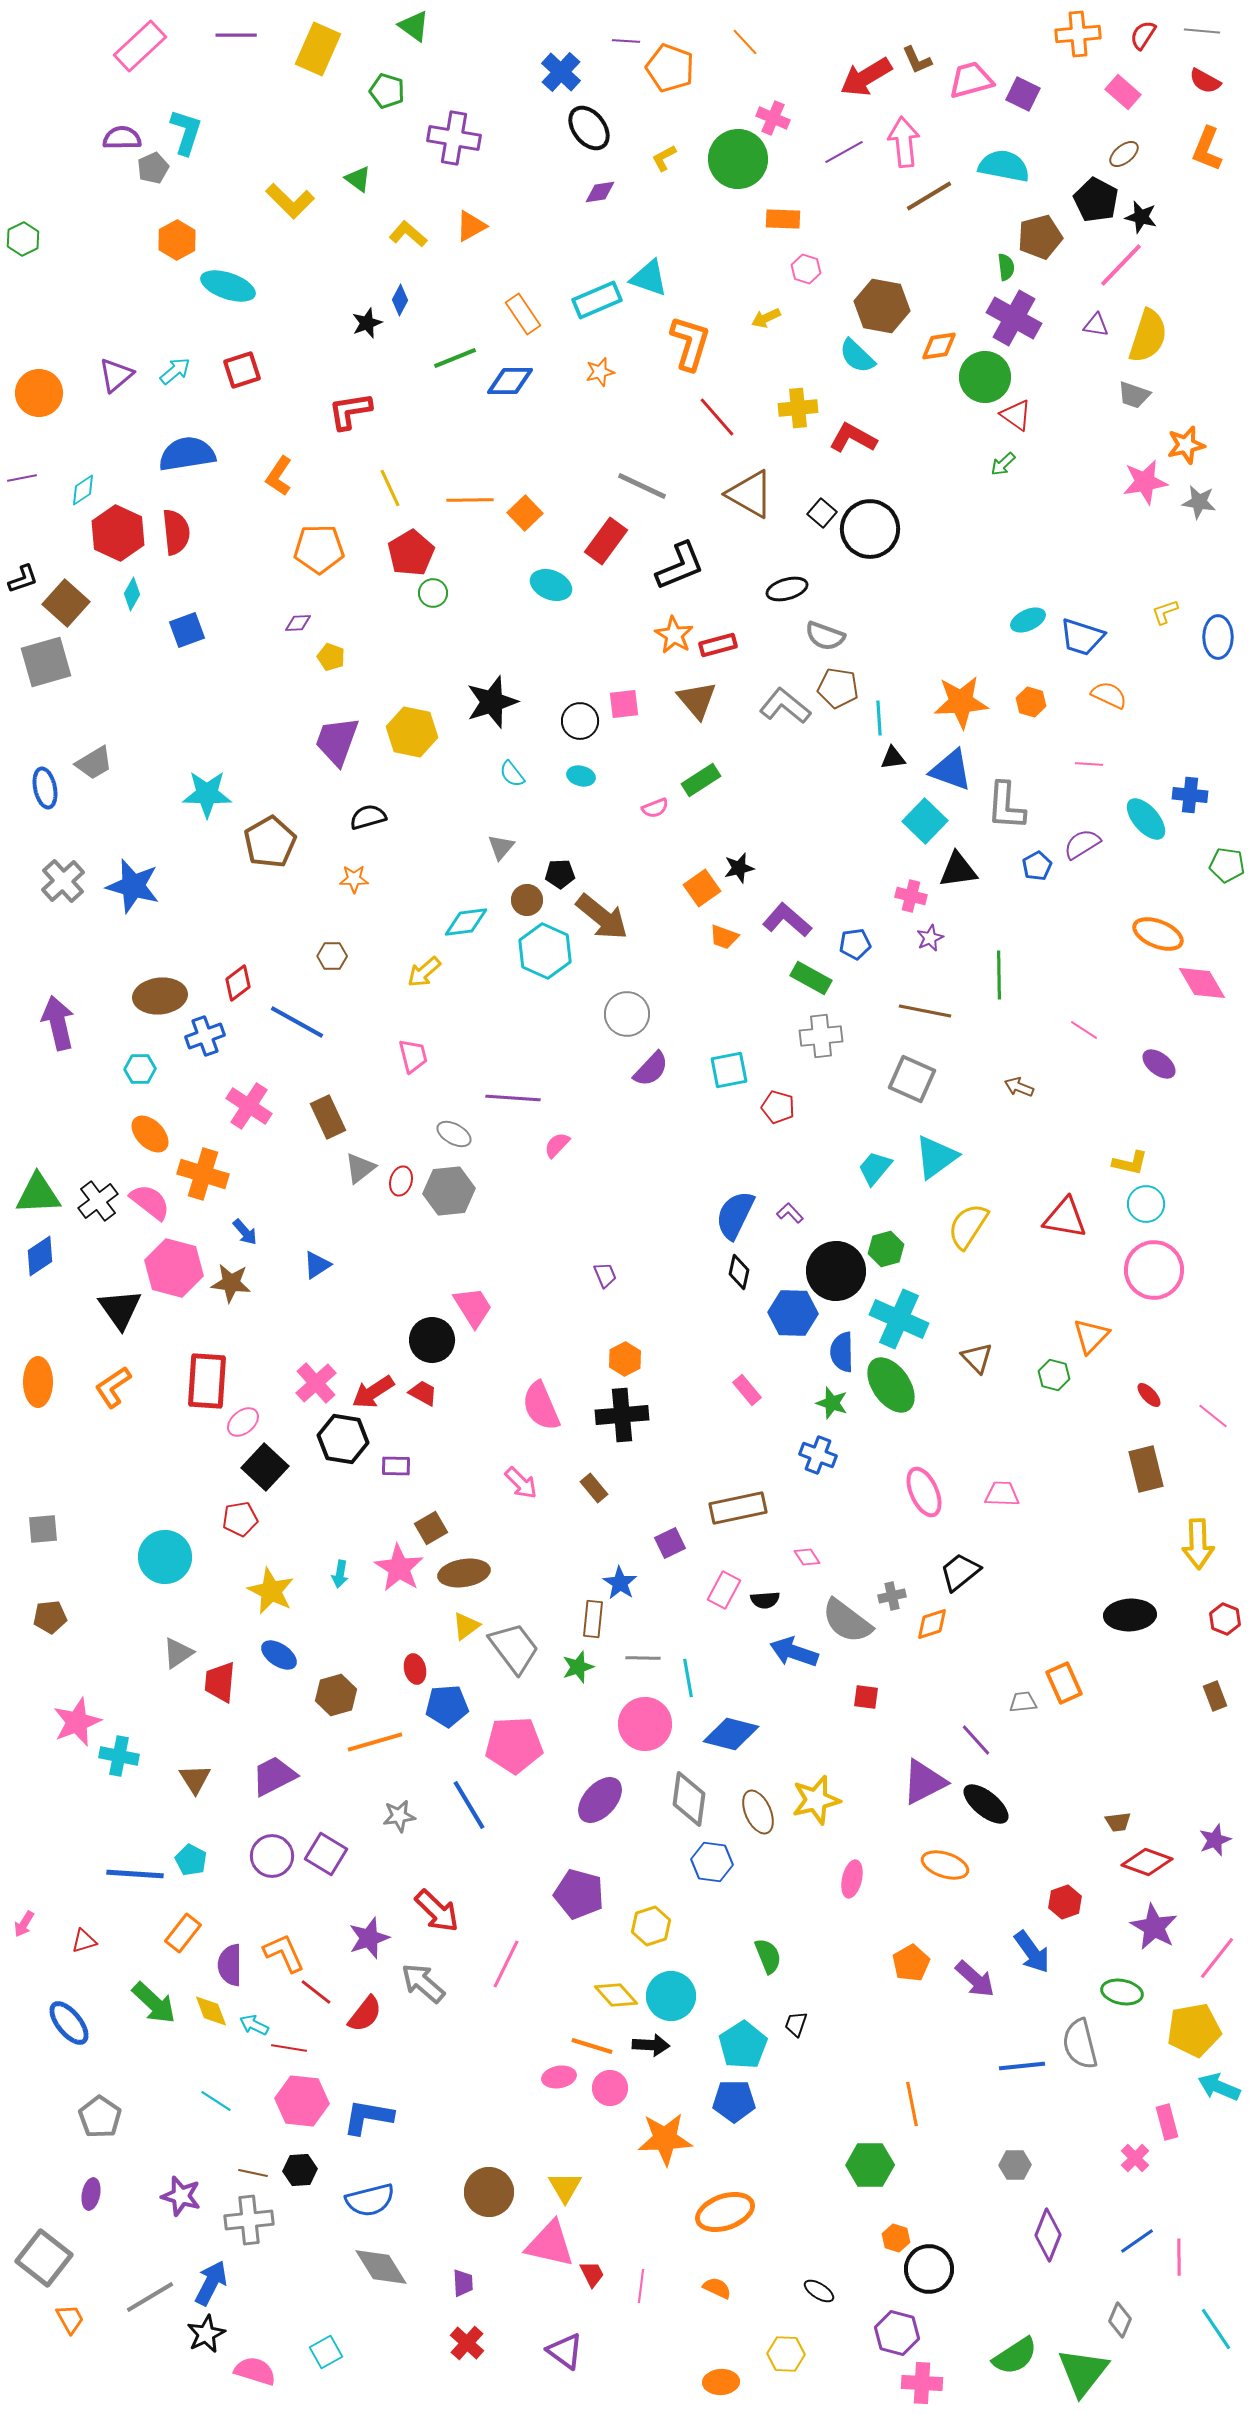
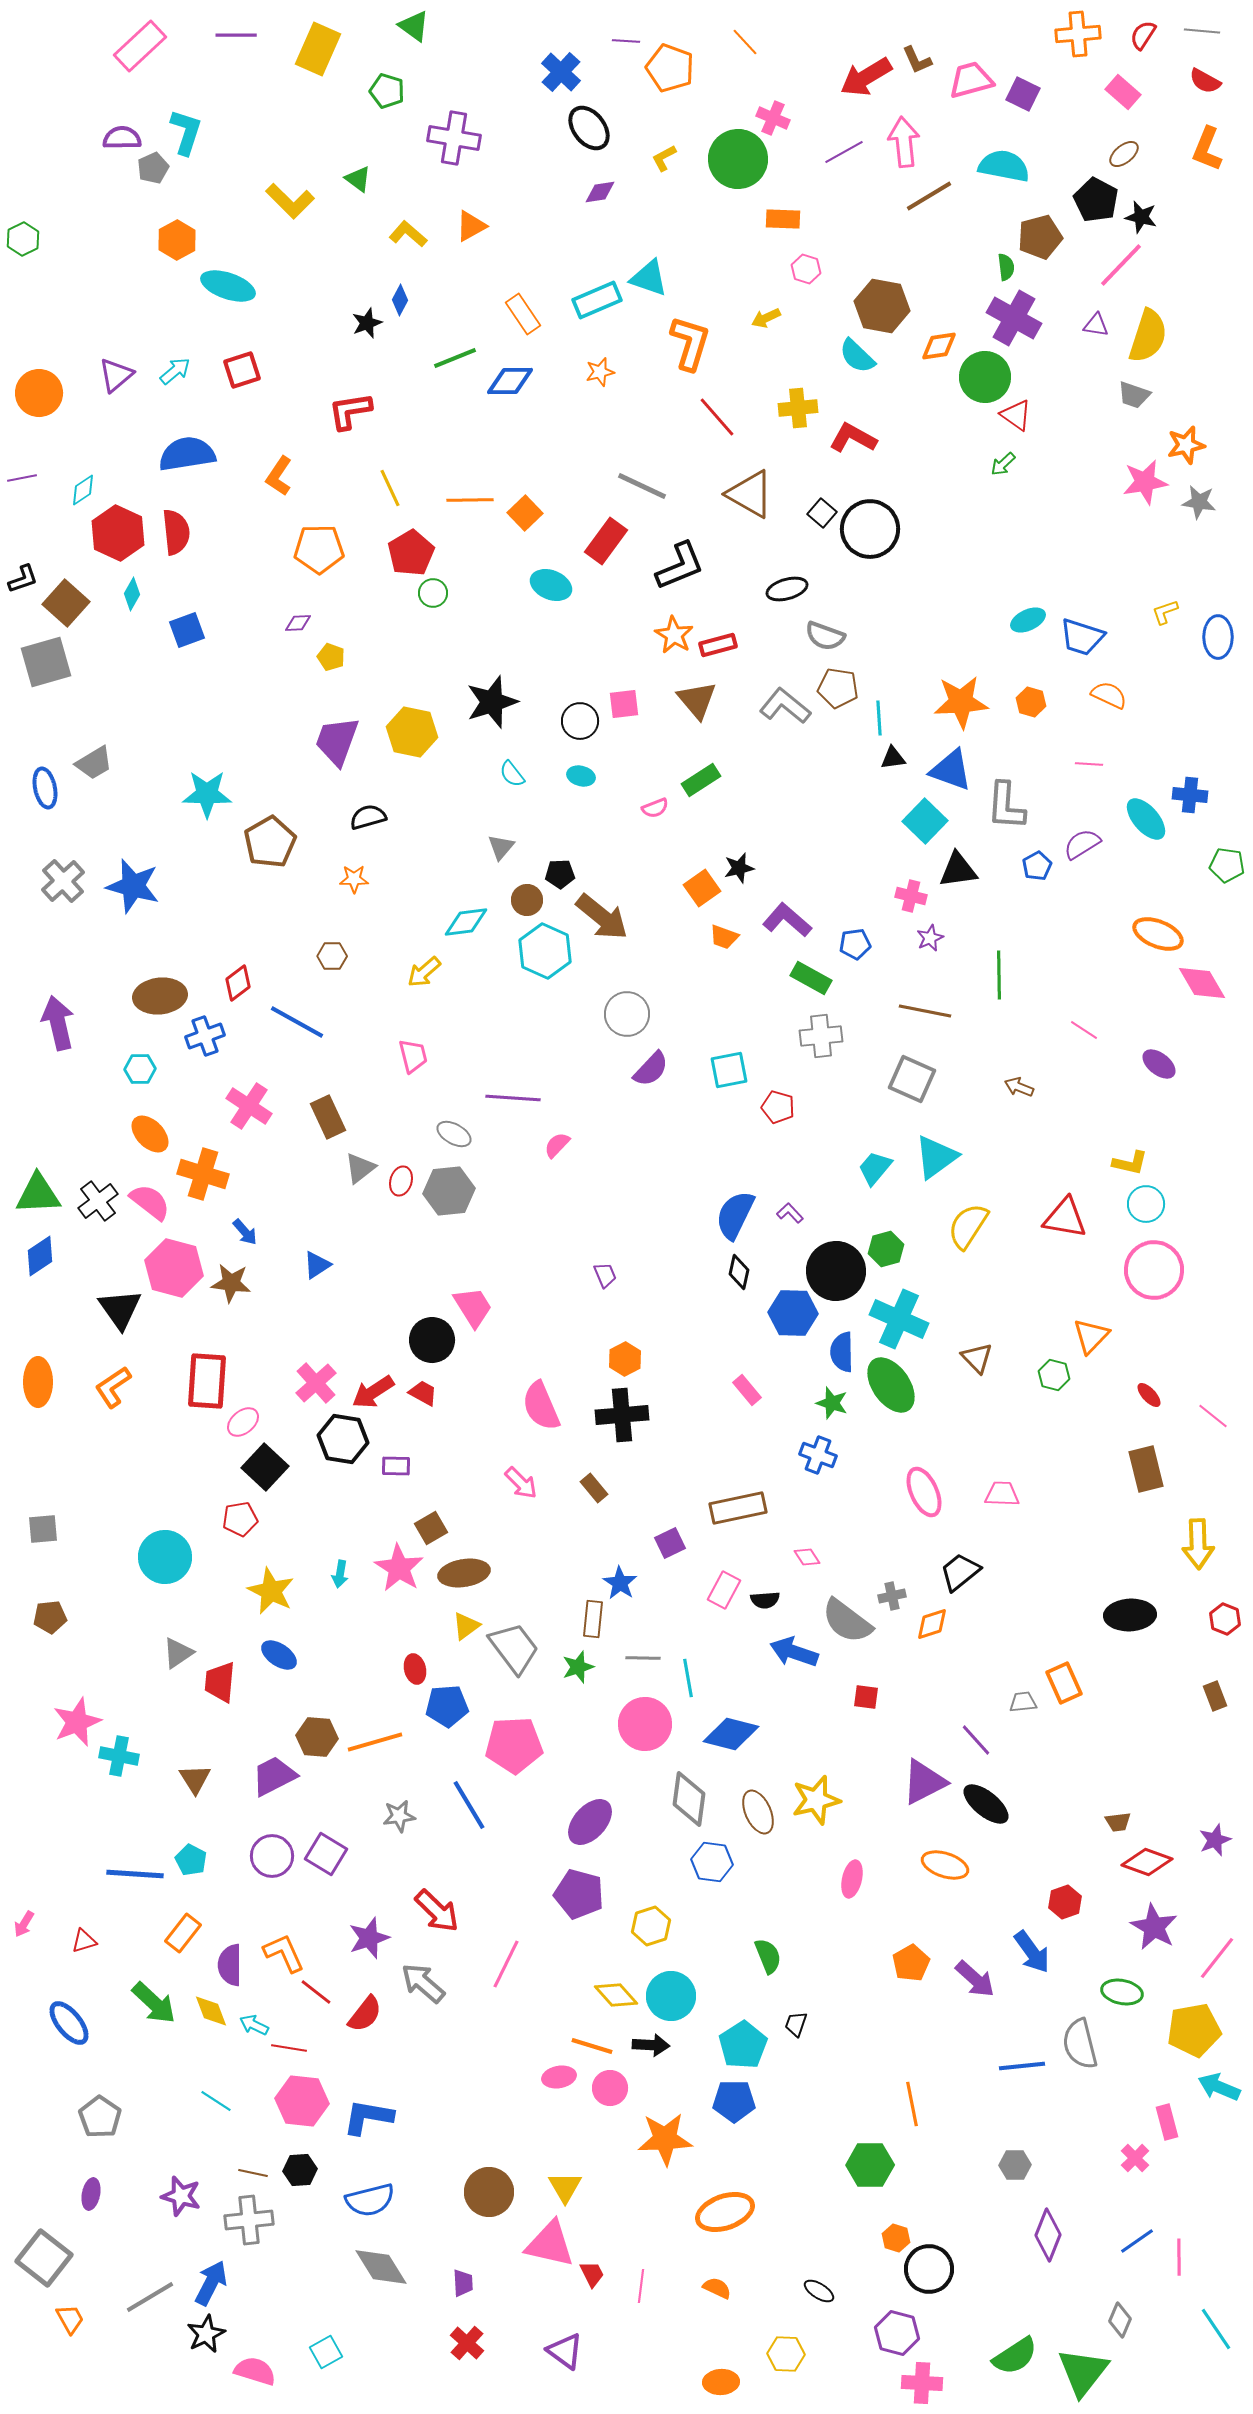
brown hexagon at (336, 1695): moved 19 px left, 42 px down; rotated 21 degrees clockwise
purple ellipse at (600, 1800): moved 10 px left, 22 px down
